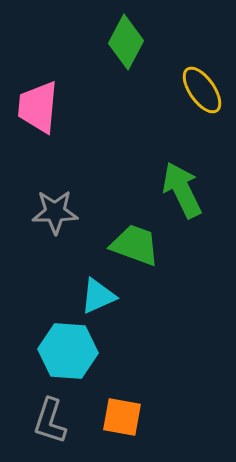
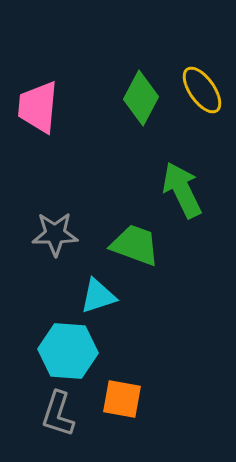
green diamond: moved 15 px right, 56 px down
gray star: moved 22 px down
cyan triangle: rotated 6 degrees clockwise
orange square: moved 18 px up
gray L-shape: moved 8 px right, 7 px up
